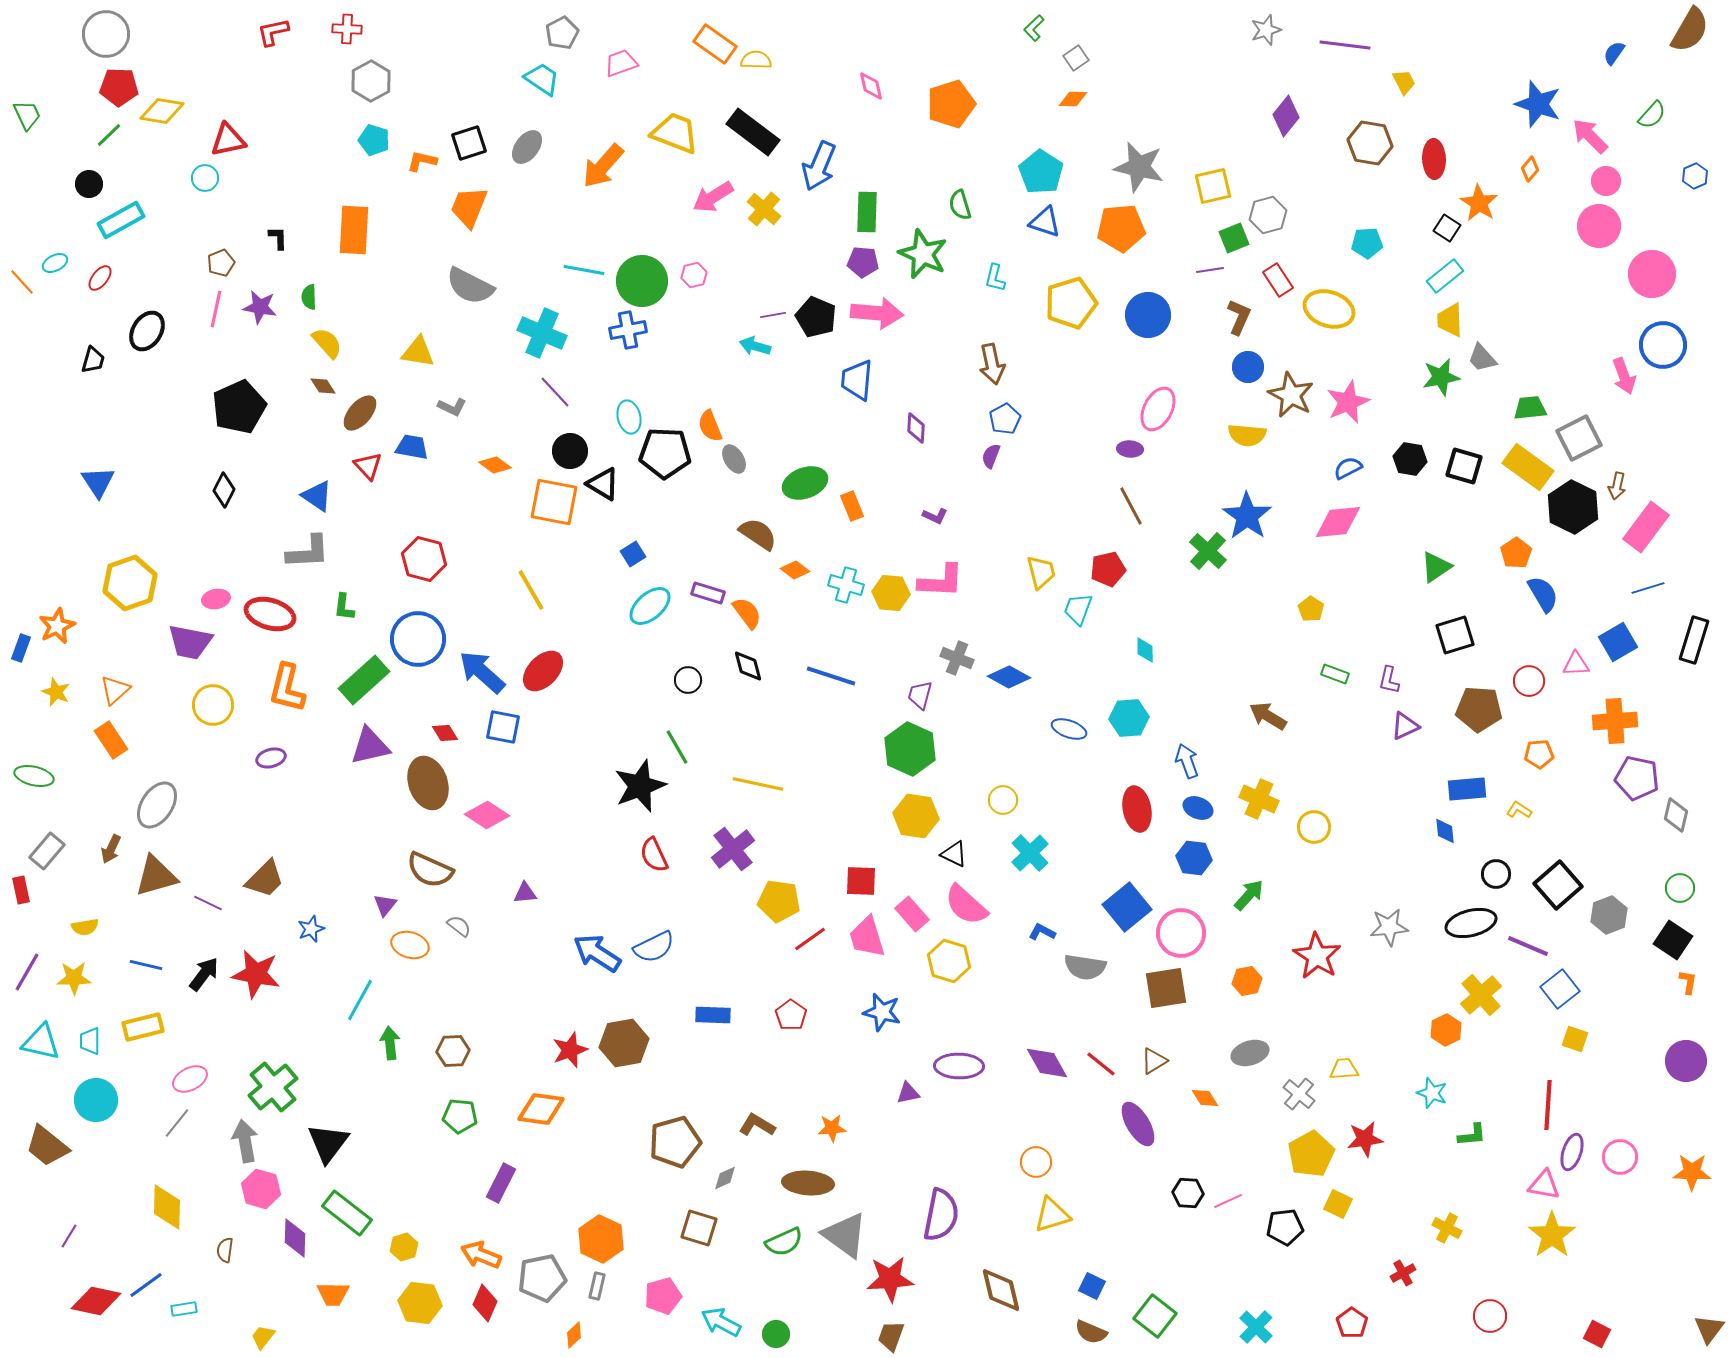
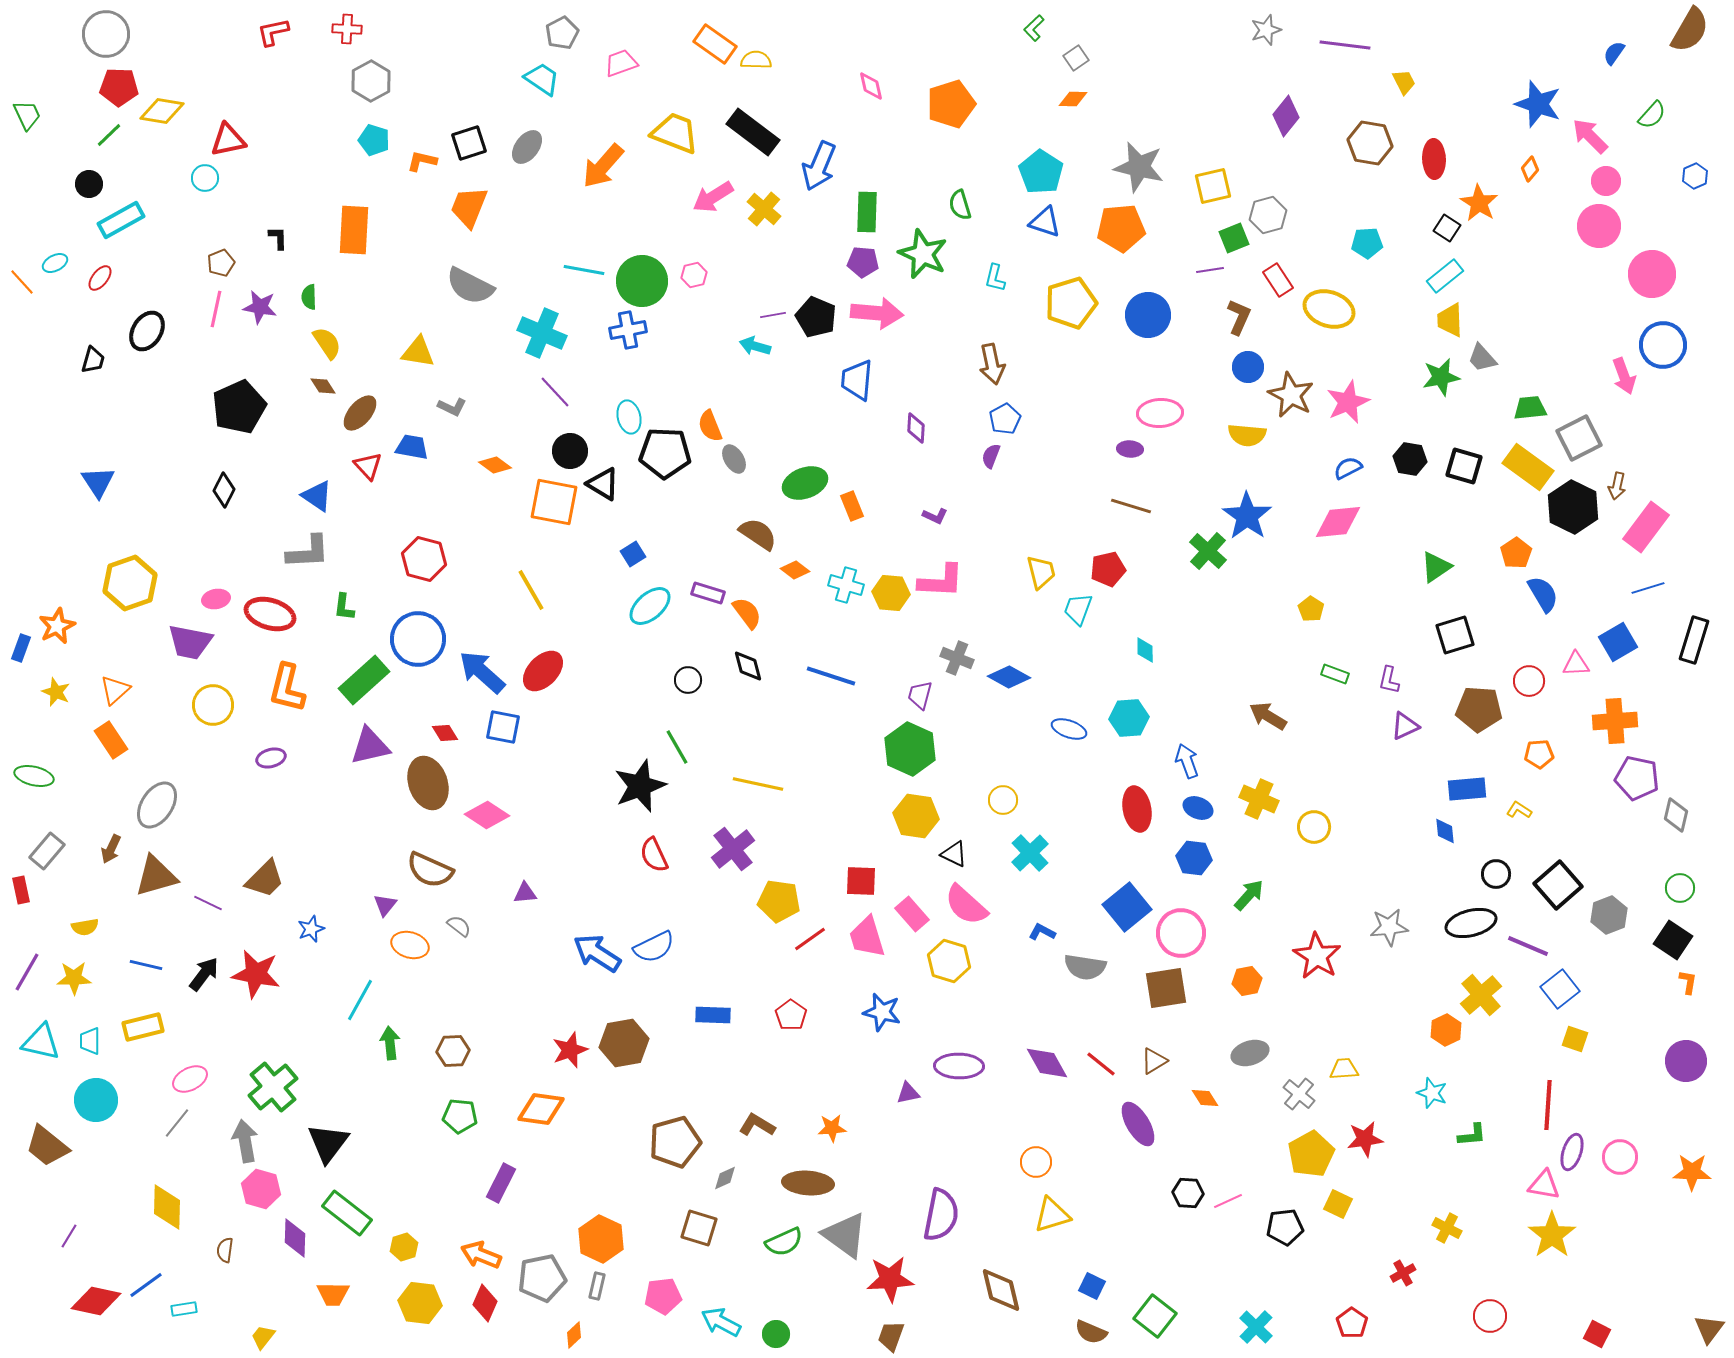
yellow semicircle at (327, 343): rotated 8 degrees clockwise
pink ellipse at (1158, 409): moved 2 px right, 4 px down; rotated 60 degrees clockwise
brown line at (1131, 506): rotated 45 degrees counterclockwise
pink pentagon at (663, 1296): rotated 9 degrees clockwise
